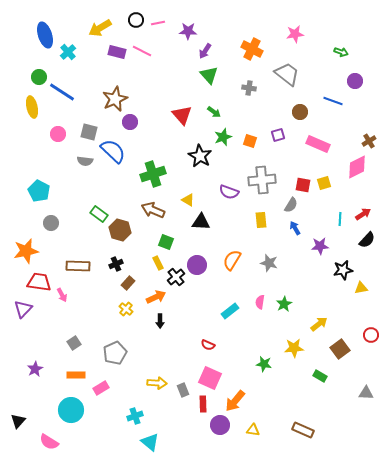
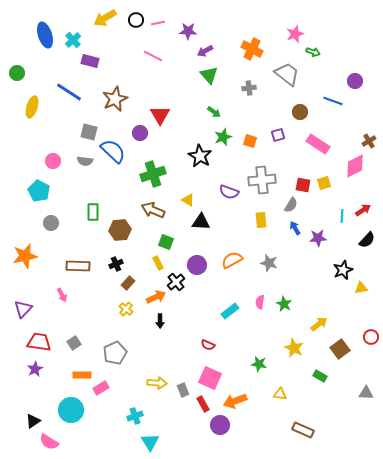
yellow arrow at (100, 28): moved 5 px right, 10 px up
pink star at (295, 34): rotated 12 degrees counterclockwise
pink line at (142, 51): moved 11 px right, 5 px down
purple arrow at (205, 51): rotated 28 degrees clockwise
cyan cross at (68, 52): moved 5 px right, 12 px up
purple rectangle at (117, 52): moved 27 px left, 9 px down
green arrow at (341, 52): moved 28 px left
green circle at (39, 77): moved 22 px left, 4 px up
gray cross at (249, 88): rotated 16 degrees counterclockwise
blue line at (62, 92): moved 7 px right
yellow ellipse at (32, 107): rotated 30 degrees clockwise
red triangle at (182, 115): moved 22 px left; rotated 10 degrees clockwise
purple circle at (130, 122): moved 10 px right, 11 px down
pink circle at (58, 134): moved 5 px left, 27 px down
pink rectangle at (318, 144): rotated 10 degrees clockwise
pink diamond at (357, 167): moved 2 px left, 1 px up
green rectangle at (99, 214): moved 6 px left, 2 px up; rotated 54 degrees clockwise
red arrow at (363, 214): moved 4 px up
cyan line at (340, 219): moved 2 px right, 3 px up
brown hexagon at (120, 230): rotated 20 degrees counterclockwise
purple star at (320, 246): moved 2 px left, 8 px up
orange star at (26, 251): moved 1 px left, 5 px down
orange semicircle at (232, 260): rotated 30 degrees clockwise
black star at (343, 270): rotated 12 degrees counterclockwise
black cross at (176, 277): moved 5 px down
red trapezoid at (39, 282): moved 60 px down
green star at (284, 304): rotated 14 degrees counterclockwise
red circle at (371, 335): moved 2 px down
yellow star at (294, 348): rotated 30 degrees clockwise
green star at (264, 364): moved 5 px left
orange rectangle at (76, 375): moved 6 px right
orange arrow at (235, 401): rotated 30 degrees clockwise
red rectangle at (203, 404): rotated 28 degrees counterclockwise
black triangle at (18, 421): moved 15 px right; rotated 14 degrees clockwise
yellow triangle at (253, 430): moved 27 px right, 36 px up
cyan triangle at (150, 442): rotated 18 degrees clockwise
